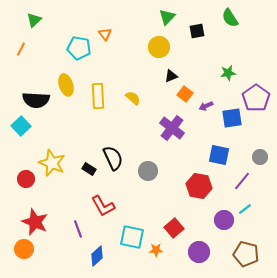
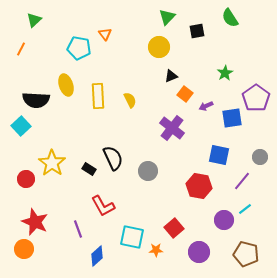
green star at (228, 73): moved 3 px left; rotated 21 degrees counterclockwise
yellow semicircle at (133, 98): moved 3 px left, 2 px down; rotated 21 degrees clockwise
yellow star at (52, 163): rotated 12 degrees clockwise
